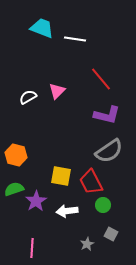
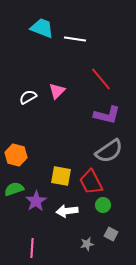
gray star: rotated 16 degrees clockwise
